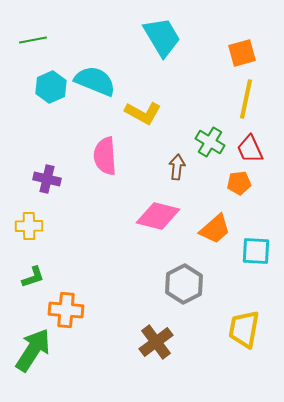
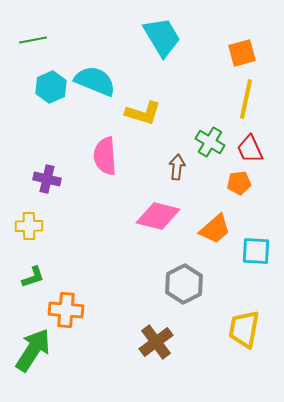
yellow L-shape: rotated 12 degrees counterclockwise
